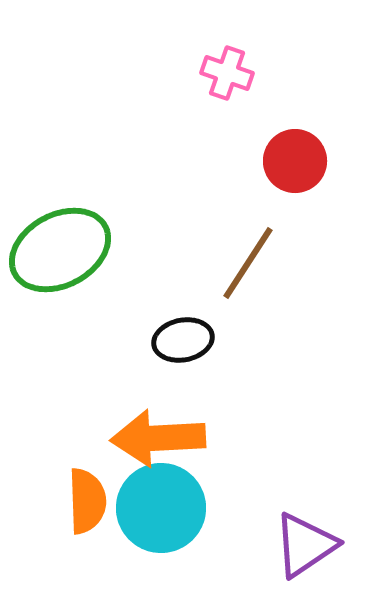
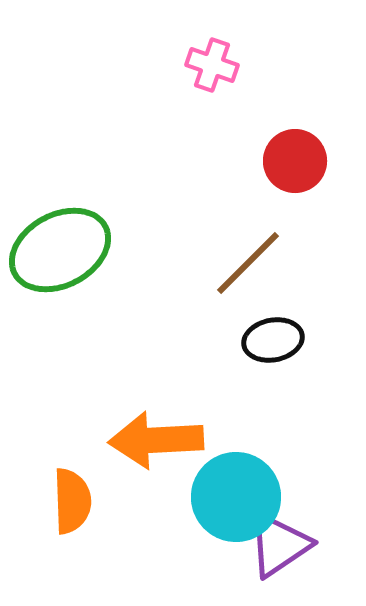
pink cross: moved 15 px left, 8 px up
brown line: rotated 12 degrees clockwise
black ellipse: moved 90 px right
orange arrow: moved 2 px left, 2 px down
orange semicircle: moved 15 px left
cyan circle: moved 75 px right, 11 px up
purple triangle: moved 26 px left
